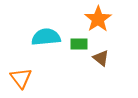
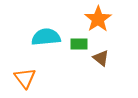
orange triangle: moved 4 px right
